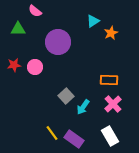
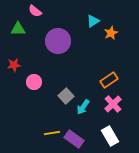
purple circle: moved 1 px up
pink circle: moved 1 px left, 15 px down
orange rectangle: rotated 36 degrees counterclockwise
yellow line: rotated 63 degrees counterclockwise
